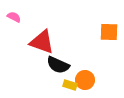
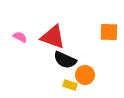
pink semicircle: moved 6 px right, 20 px down
red triangle: moved 11 px right, 5 px up
black semicircle: moved 7 px right, 5 px up
orange circle: moved 5 px up
